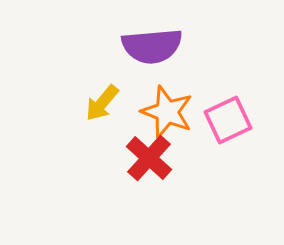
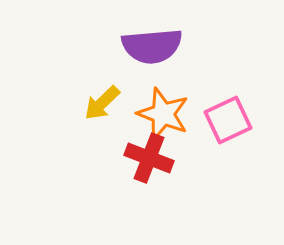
yellow arrow: rotated 6 degrees clockwise
orange star: moved 4 px left, 2 px down
red cross: rotated 21 degrees counterclockwise
